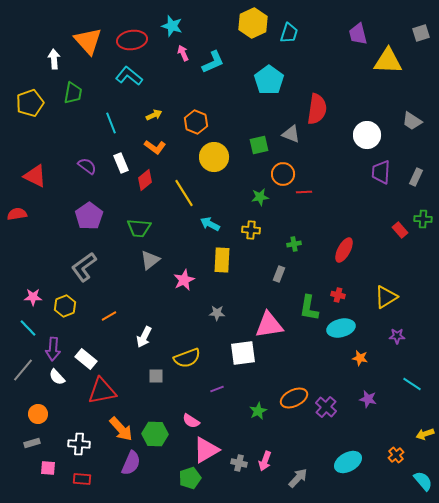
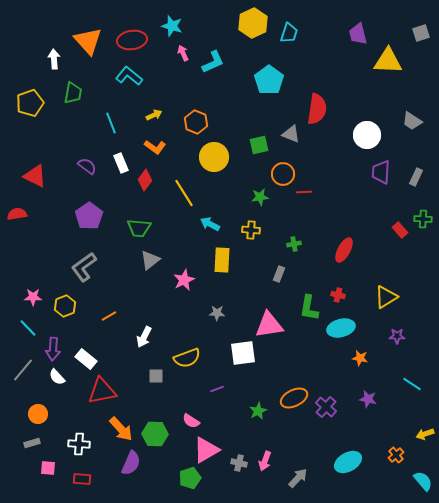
red diamond at (145, 180): rotated 15 degrees counterclockwise
